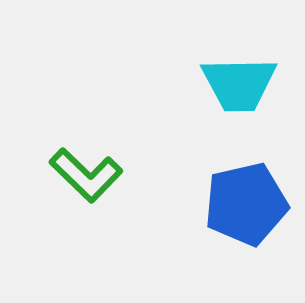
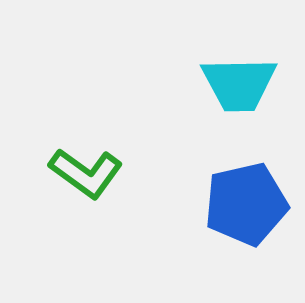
green L-shape: moved 2 px up; rotated 8 degrees counterclockwise
